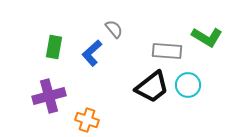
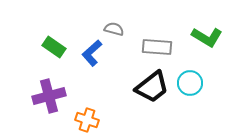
gray semicircle: rotated 36 degrees counterclockwise
green rectangle: rotated 65 degrees counterclockwise
gray rectangle: moved 10 px left, 4 px up
cyan circle: moved 2 px right, 2 px up
